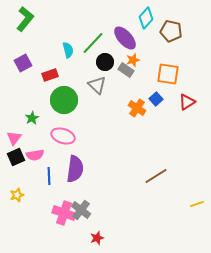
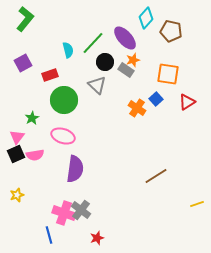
pink triangle: moved 3 px right, 1 px up
black square: moved 3 px up
blue line: moved 59 px down; rotated 12 degrees counterclockwise
